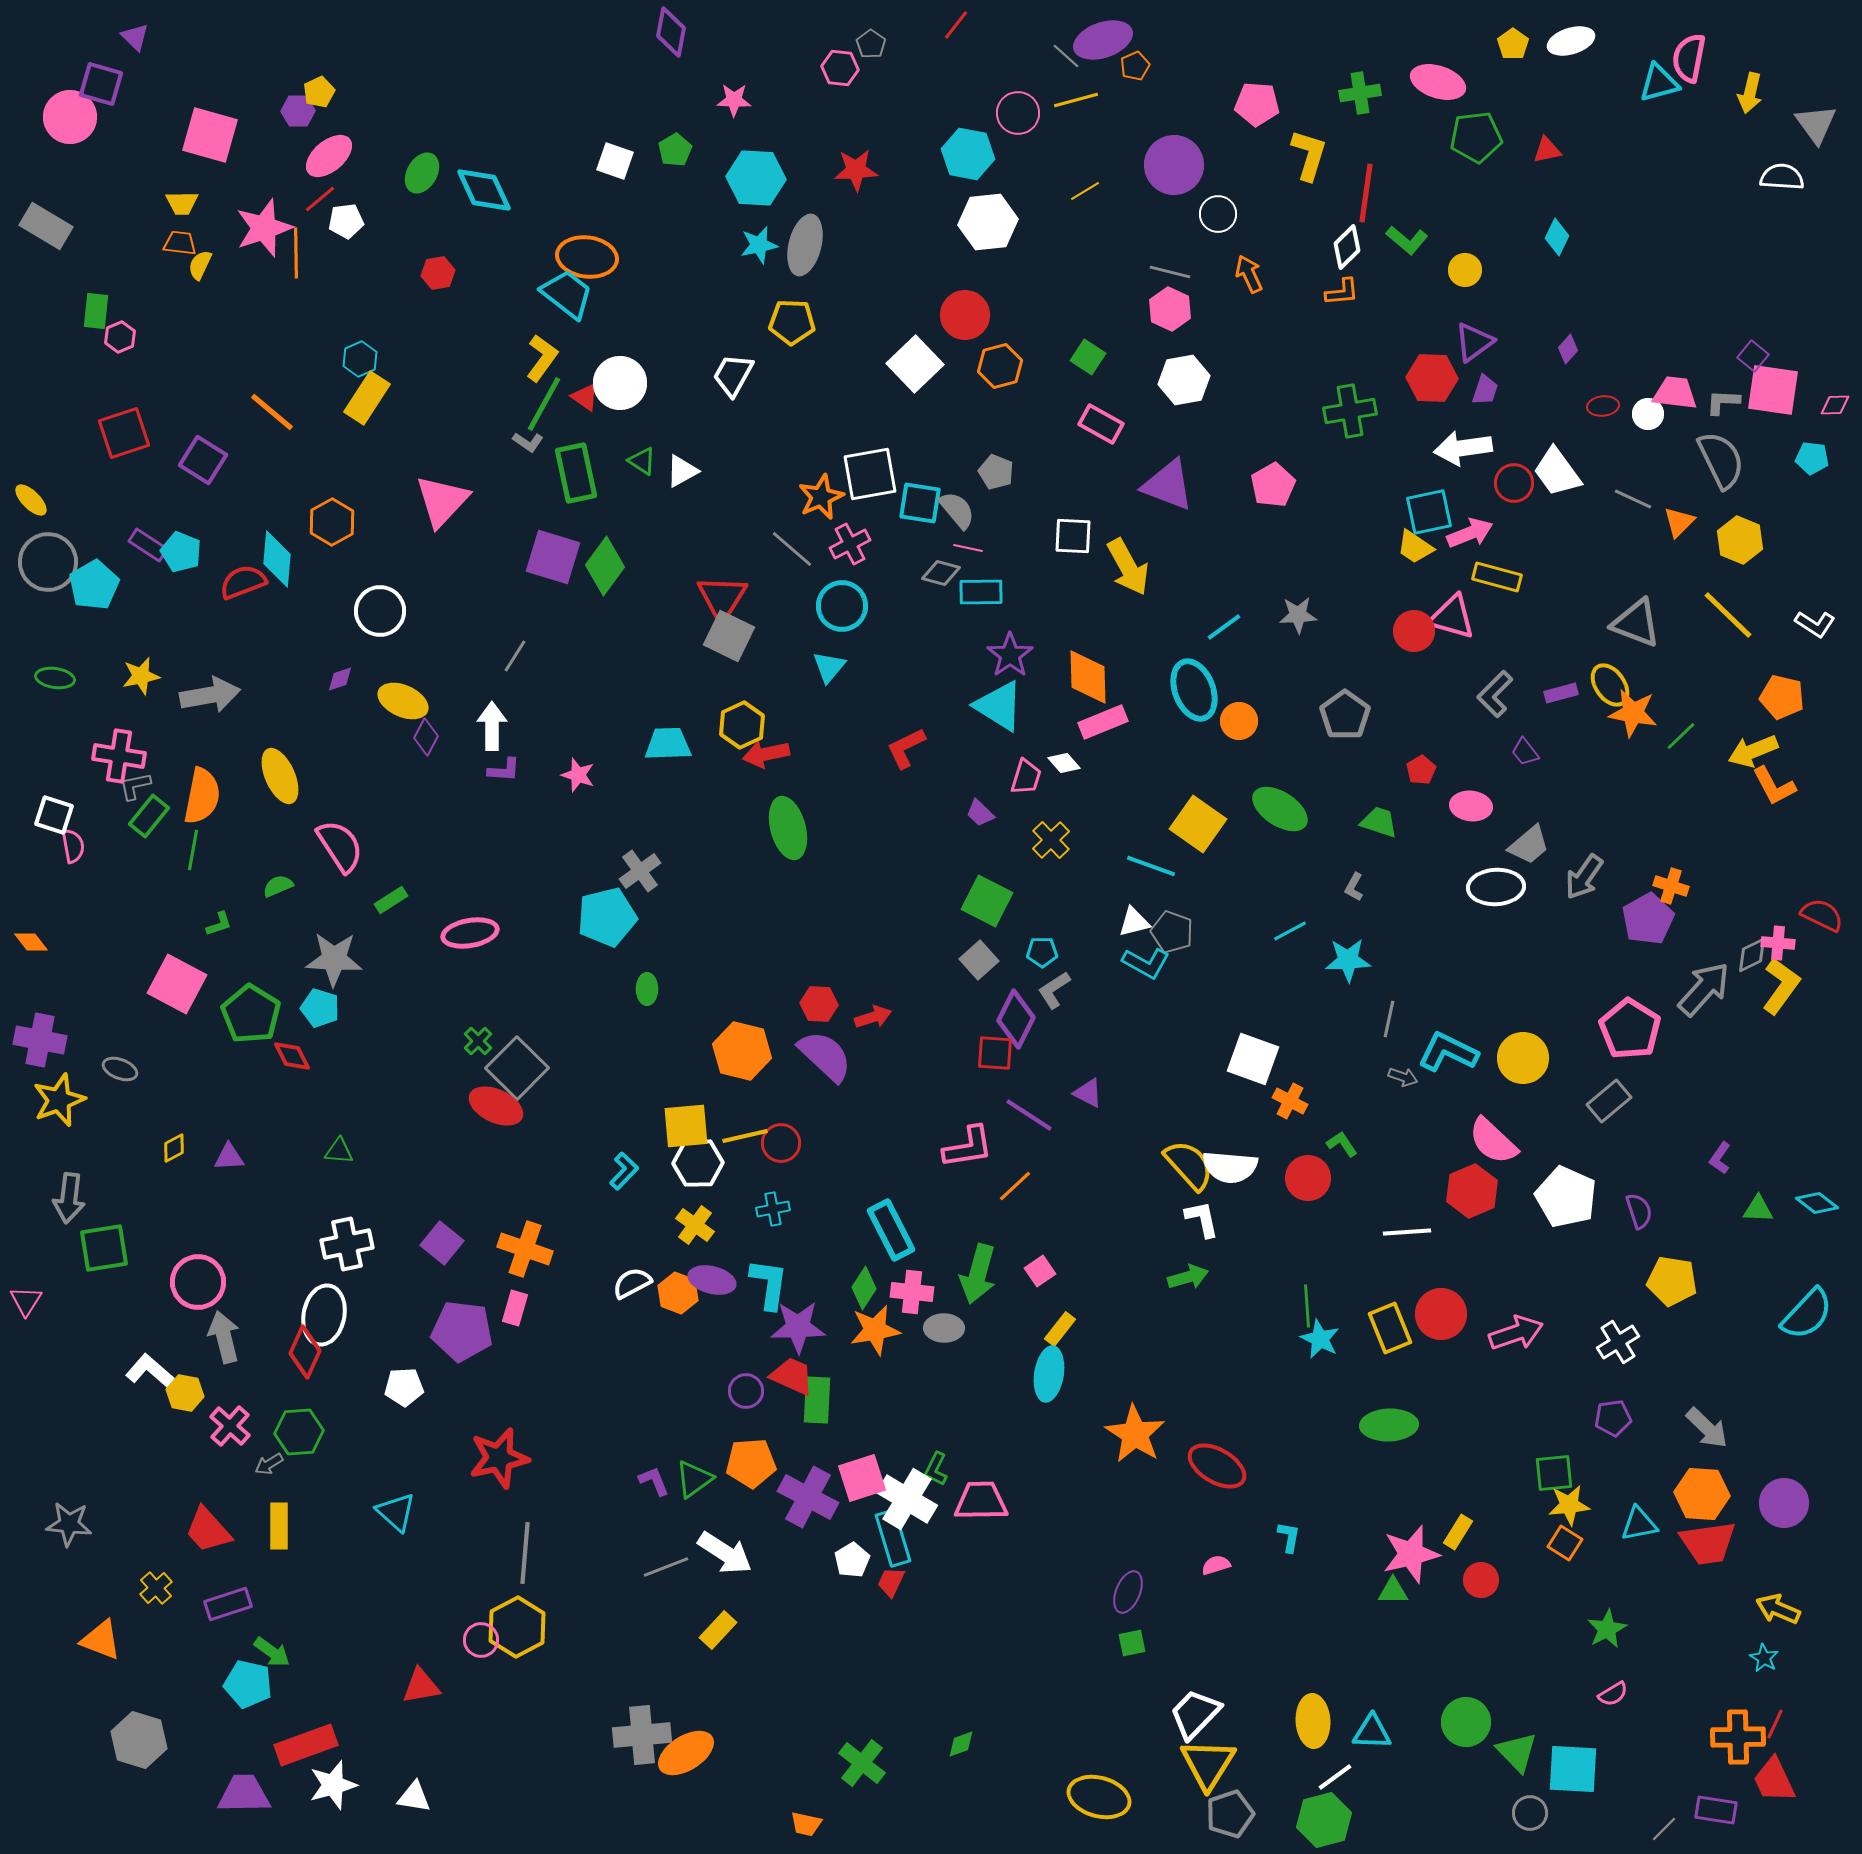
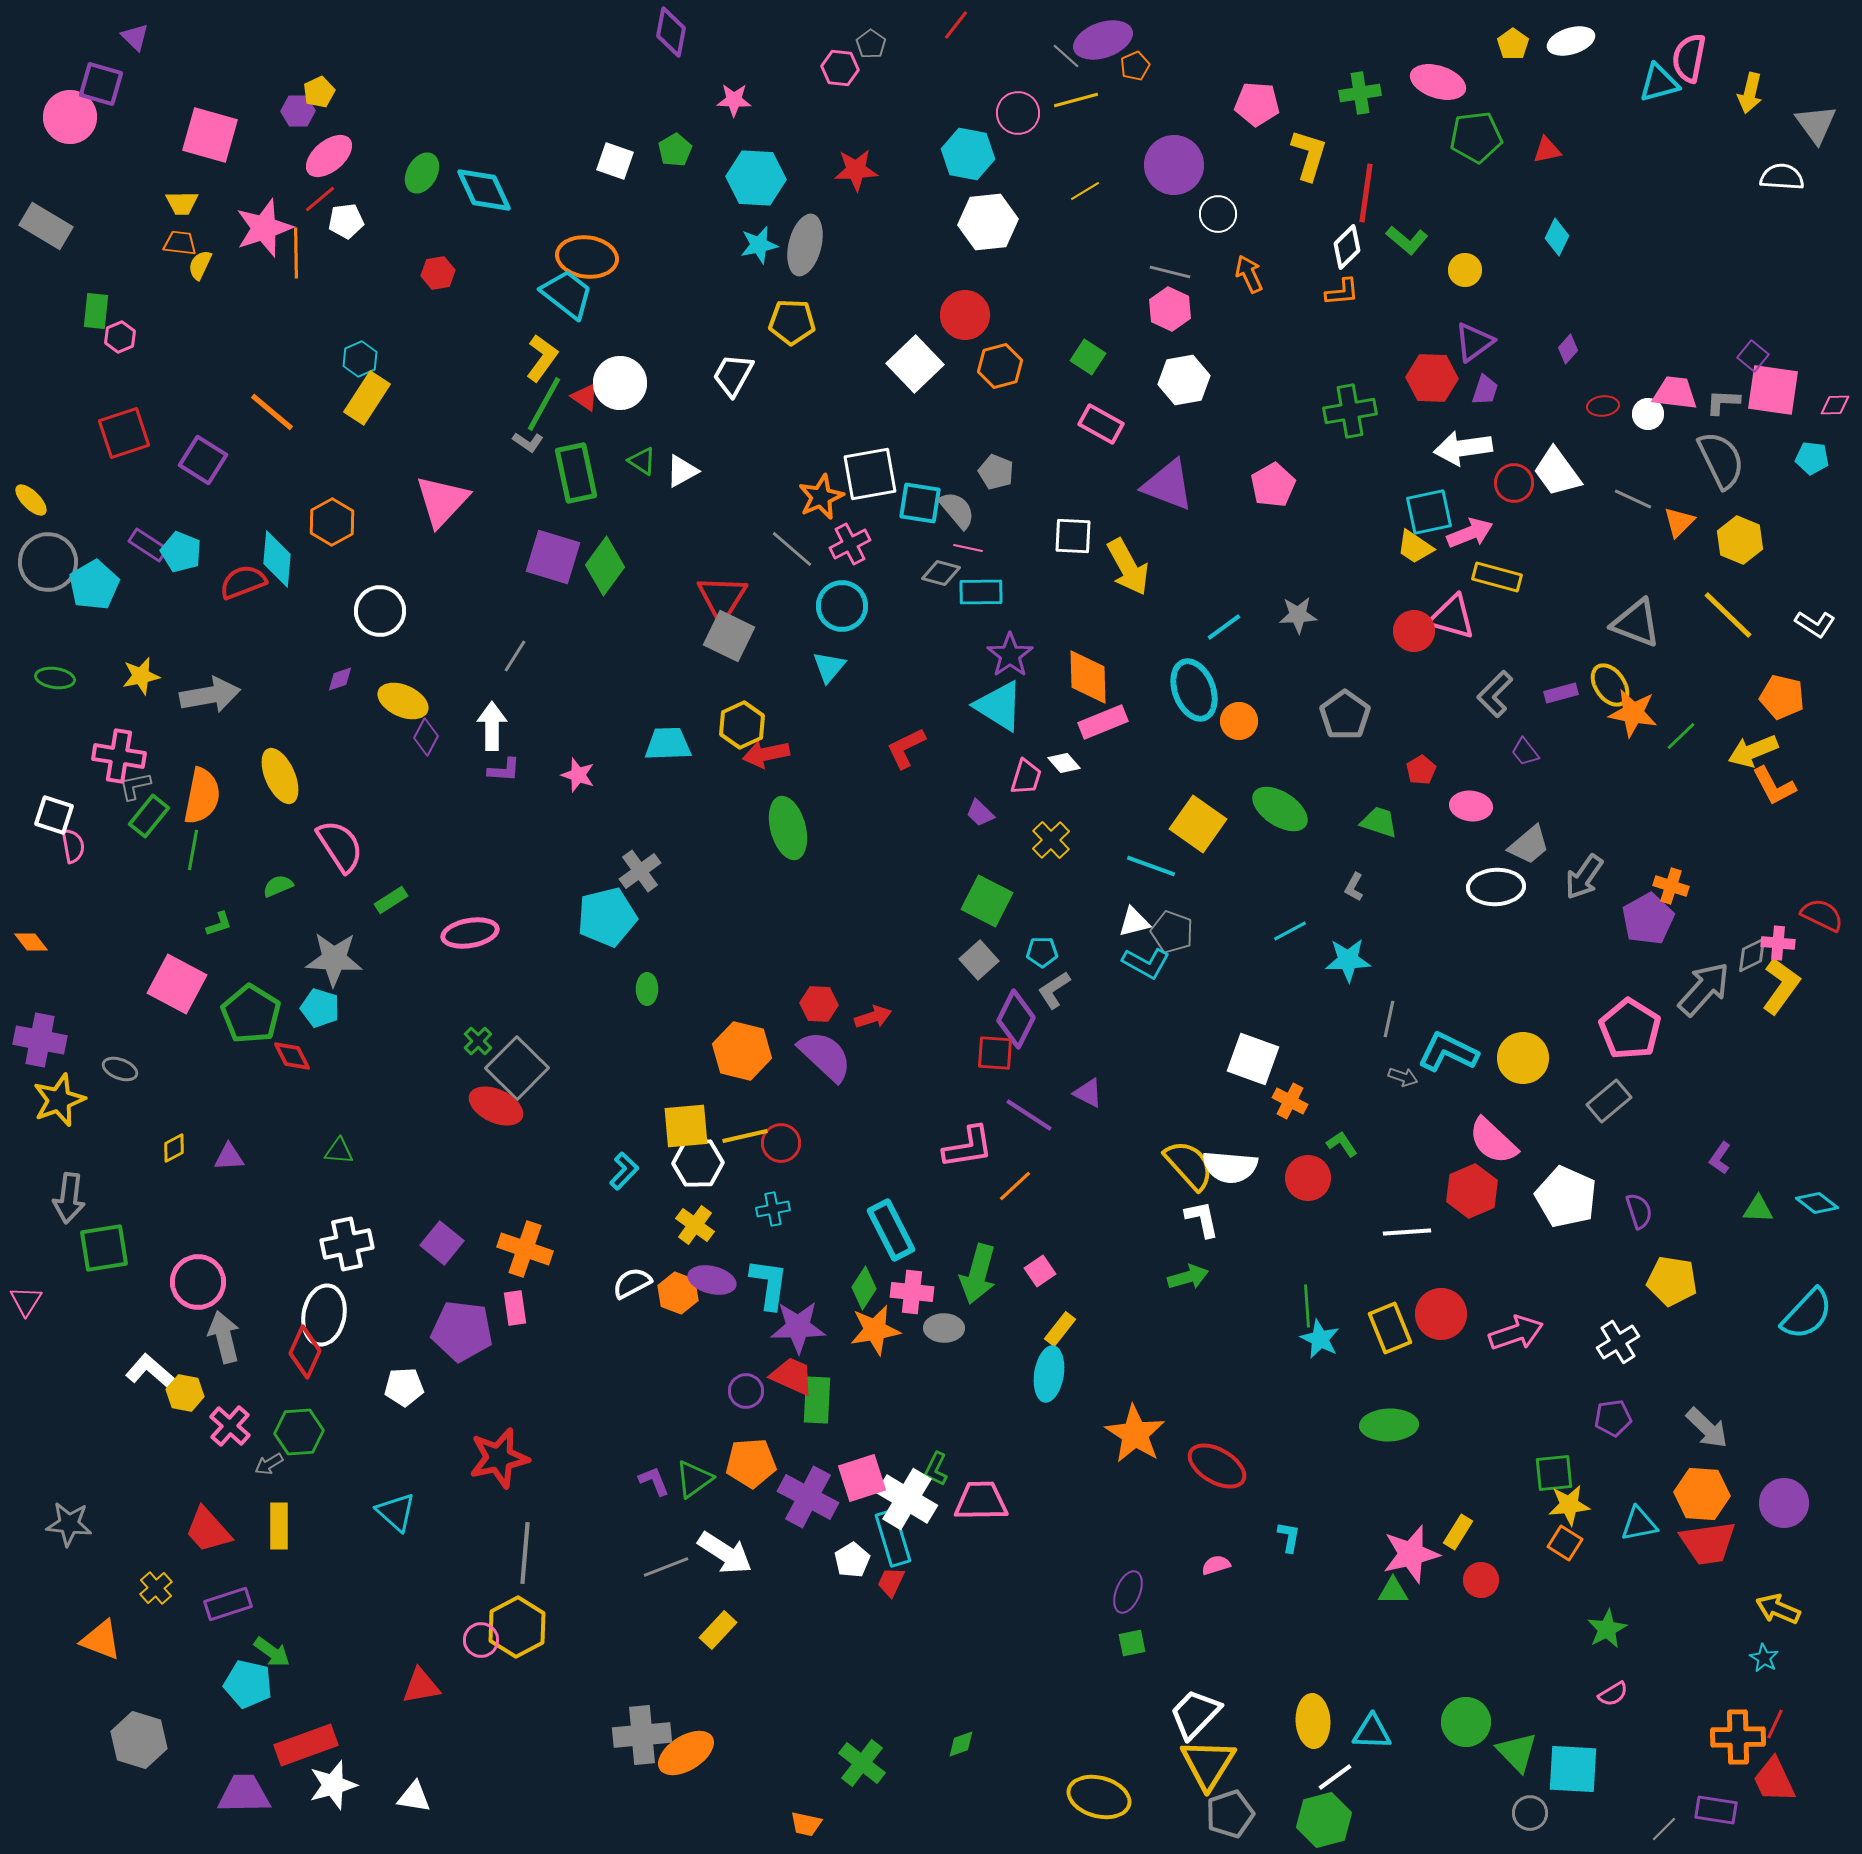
pink rectangle at (515, 1308): rotated 24 degrees counterclockwise
